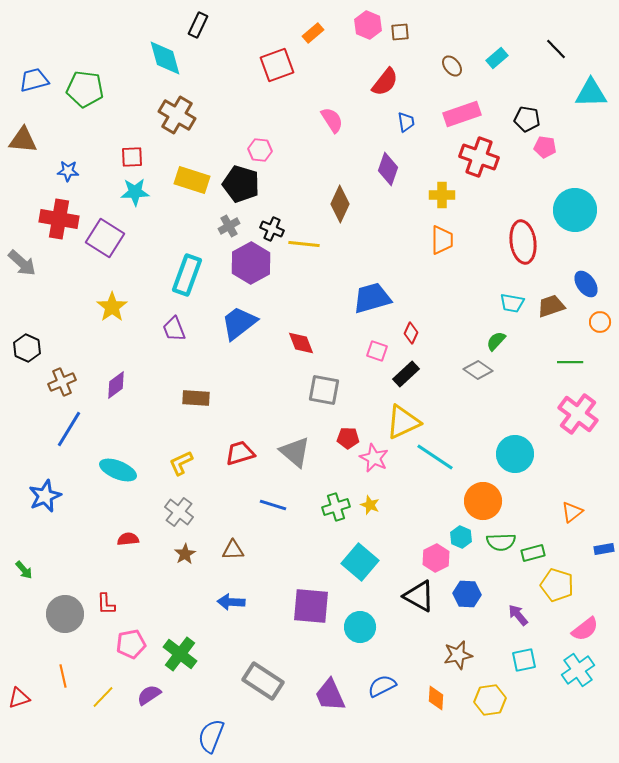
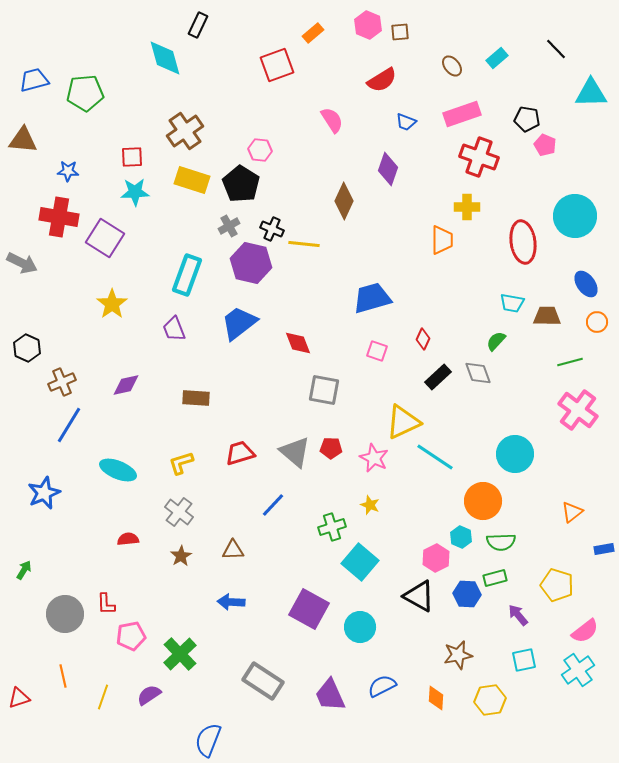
red semicircle at (385, 82): moved 3 px left, 2 px up; rotated 20 degrees clockwise
green pentagon at (85, 89): moved 4 px down; rotated 12 degrees counterclockwise
brown cross at (177, 115): moved 8 px right, 16 px down; rotated 24 degrees clockwise
blue trapezoid at (406, 122): rotated 120 degrees clockwise
pink pentagon at (545, 147): moved 2 px up; rotated 15 degrees clockwise
black pentagon at (241, 184): rotated 15 degrees clockwise
yellow cross at (442, 195): moved 25 px right, 12 px down
brown diamond at (340, 204): moved 4 px right, 3 px up
cyan circle at (575, 210): moved 6 px down
red cross at (59, 219): moved 2 px up
gray arrow at (22, 263): rotated 16 degrees counterclockwise
purple hexagon at (251, 263): rotated 18 degrees counterclockwise
brown trapezoid at (551, 306): moved 4 px left, 10 px down; rotated 20 degrees clockwise
yellow star at (112, 307): moved 3 px up
orange circle at (600, 322): moved 3 px left
red diamond at (411, 333): moved 12 px right, 6 px down
red diamond at (301, 343): moved 3 px left
green line at (570, 362): rotated 15 degrees counterclockwise
gray diamond at (478, 370): moved 3 px down; rotated 36 degrees clockwise
black rectangle at (406, 374): moved 32 px right, 3 px down
purple diamond at (116, 385): moved 10 px right; rotated 24 degrees clockwise
pink cross at (578, 414): moved 4 px up
blue line at (69, 429): moved 4 px up
red pentagon at (348, 438): moved 17 px left, 10 px down
yellow L-shape at (181, 463): rotated 8 degrees clockwise
blue star at (45, 496): moved 1 px left, 3 px up
blue line at (273, 505): rotated 64 degrees counterclockwise
green cross at (336, 507): moved 4 px left, 20 px down
green rectangle at (533, 553): moved 38 px left, 25 px down
brown star at (185, 554): moved 4 px left, 2 px down
green arrow at (24, 570): rotated 108 degrees counterclockwise
purple square at (311, 606): moved 2 px left, 3 px down; rotated 24 degrees clockwise
pink semicircle at (585, 629): moved 2 px down
pink pentagon at (131, 644): moved 8 px up
green cross at (180, 654): rotated 8 degrees clockwise
yellow line at (103, 697): rotated 25 degrees counterclockwise
blue semicircle at (211, 736): moved 3 px left, 4 px down
